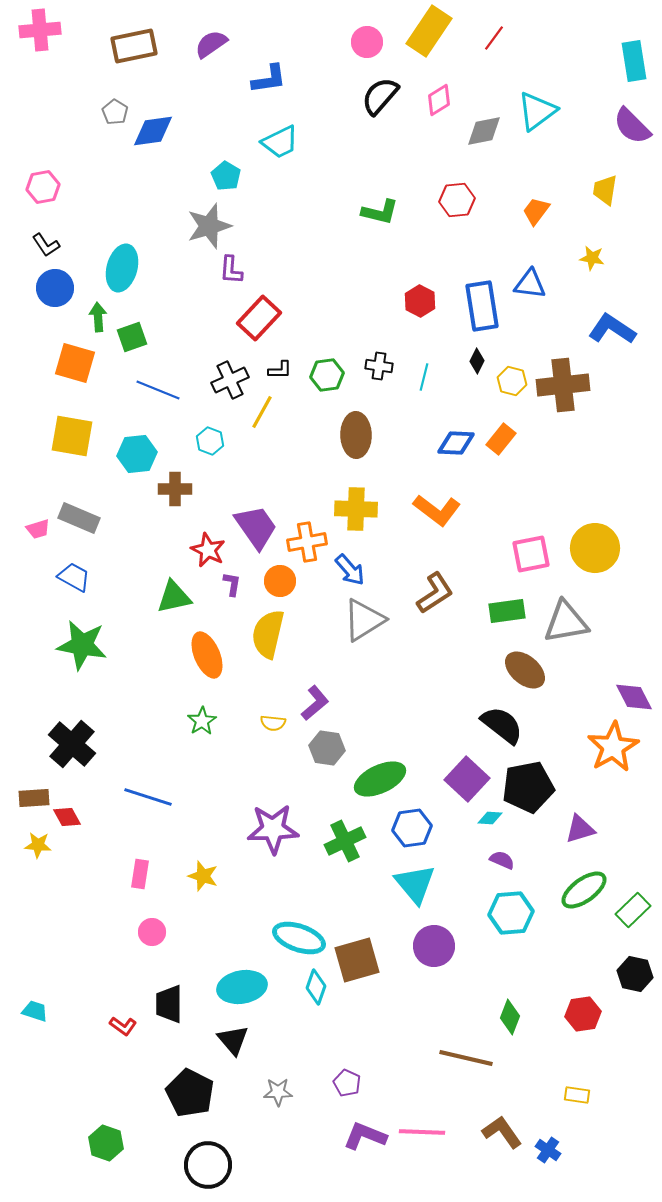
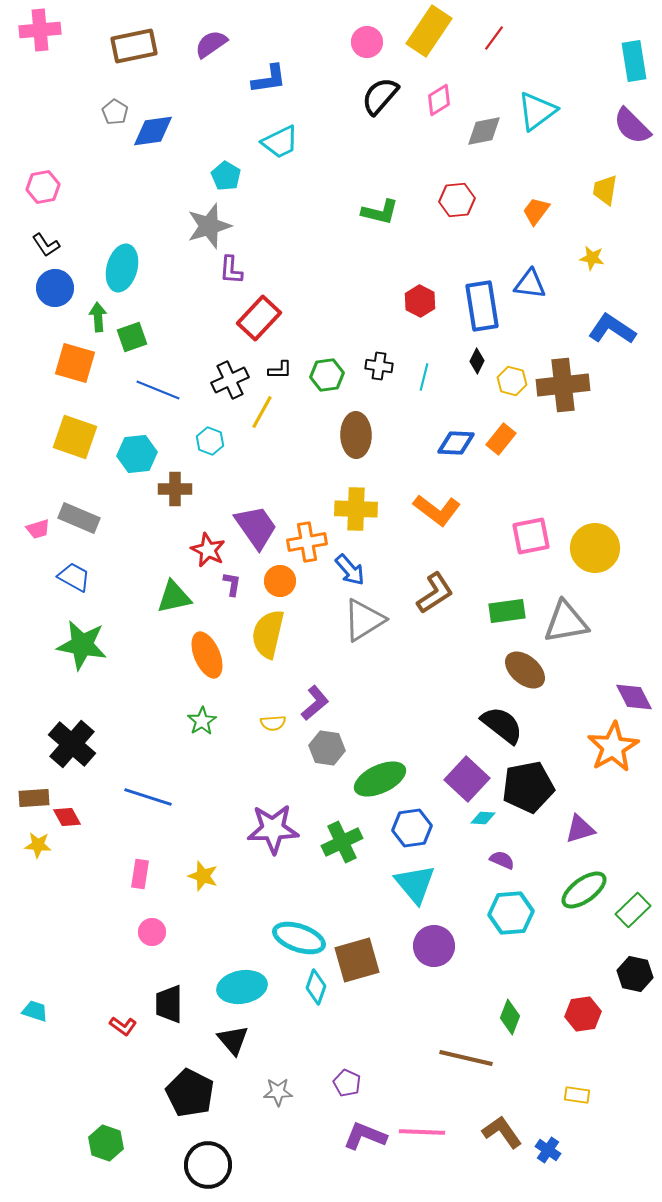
yellow square at (72, 436): moved 3 px right, 1 px down; rotated 9 degrees clockwise
pink square at (531, 554): moved 18 px up
yellow semicircle at (273, 723): rotated 10 degrees counterclockwise
cyan diamond at (490, 818): moved 7 px left
green cross at (345, 841): moved 3 px left, 1 px down
